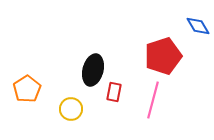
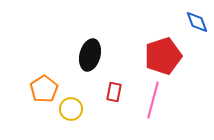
blue diamond: moved 1 px left, 4 px up; rotated 10 degrees clockwise
black ellipse: moved 3 px left, 15 px up
orange pentagon: moved 17 px right
